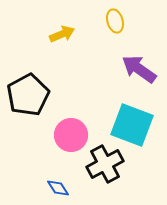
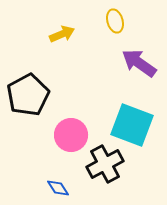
purple arrow: moved 6 px up
